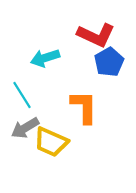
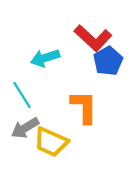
red L-shape: moved 3 px left, 3 px down; rotated 18 degrees clockwise
blue pentagon: moved 1 px left, 1 px up
